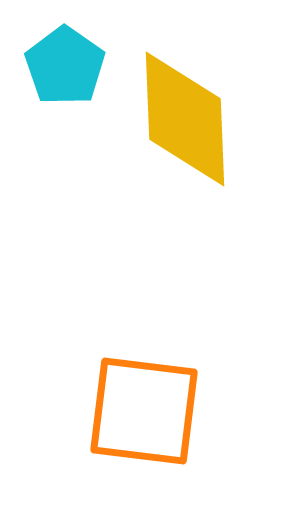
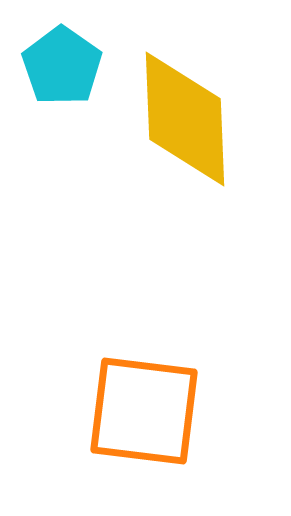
cyan pentagon: moved 3 px left
